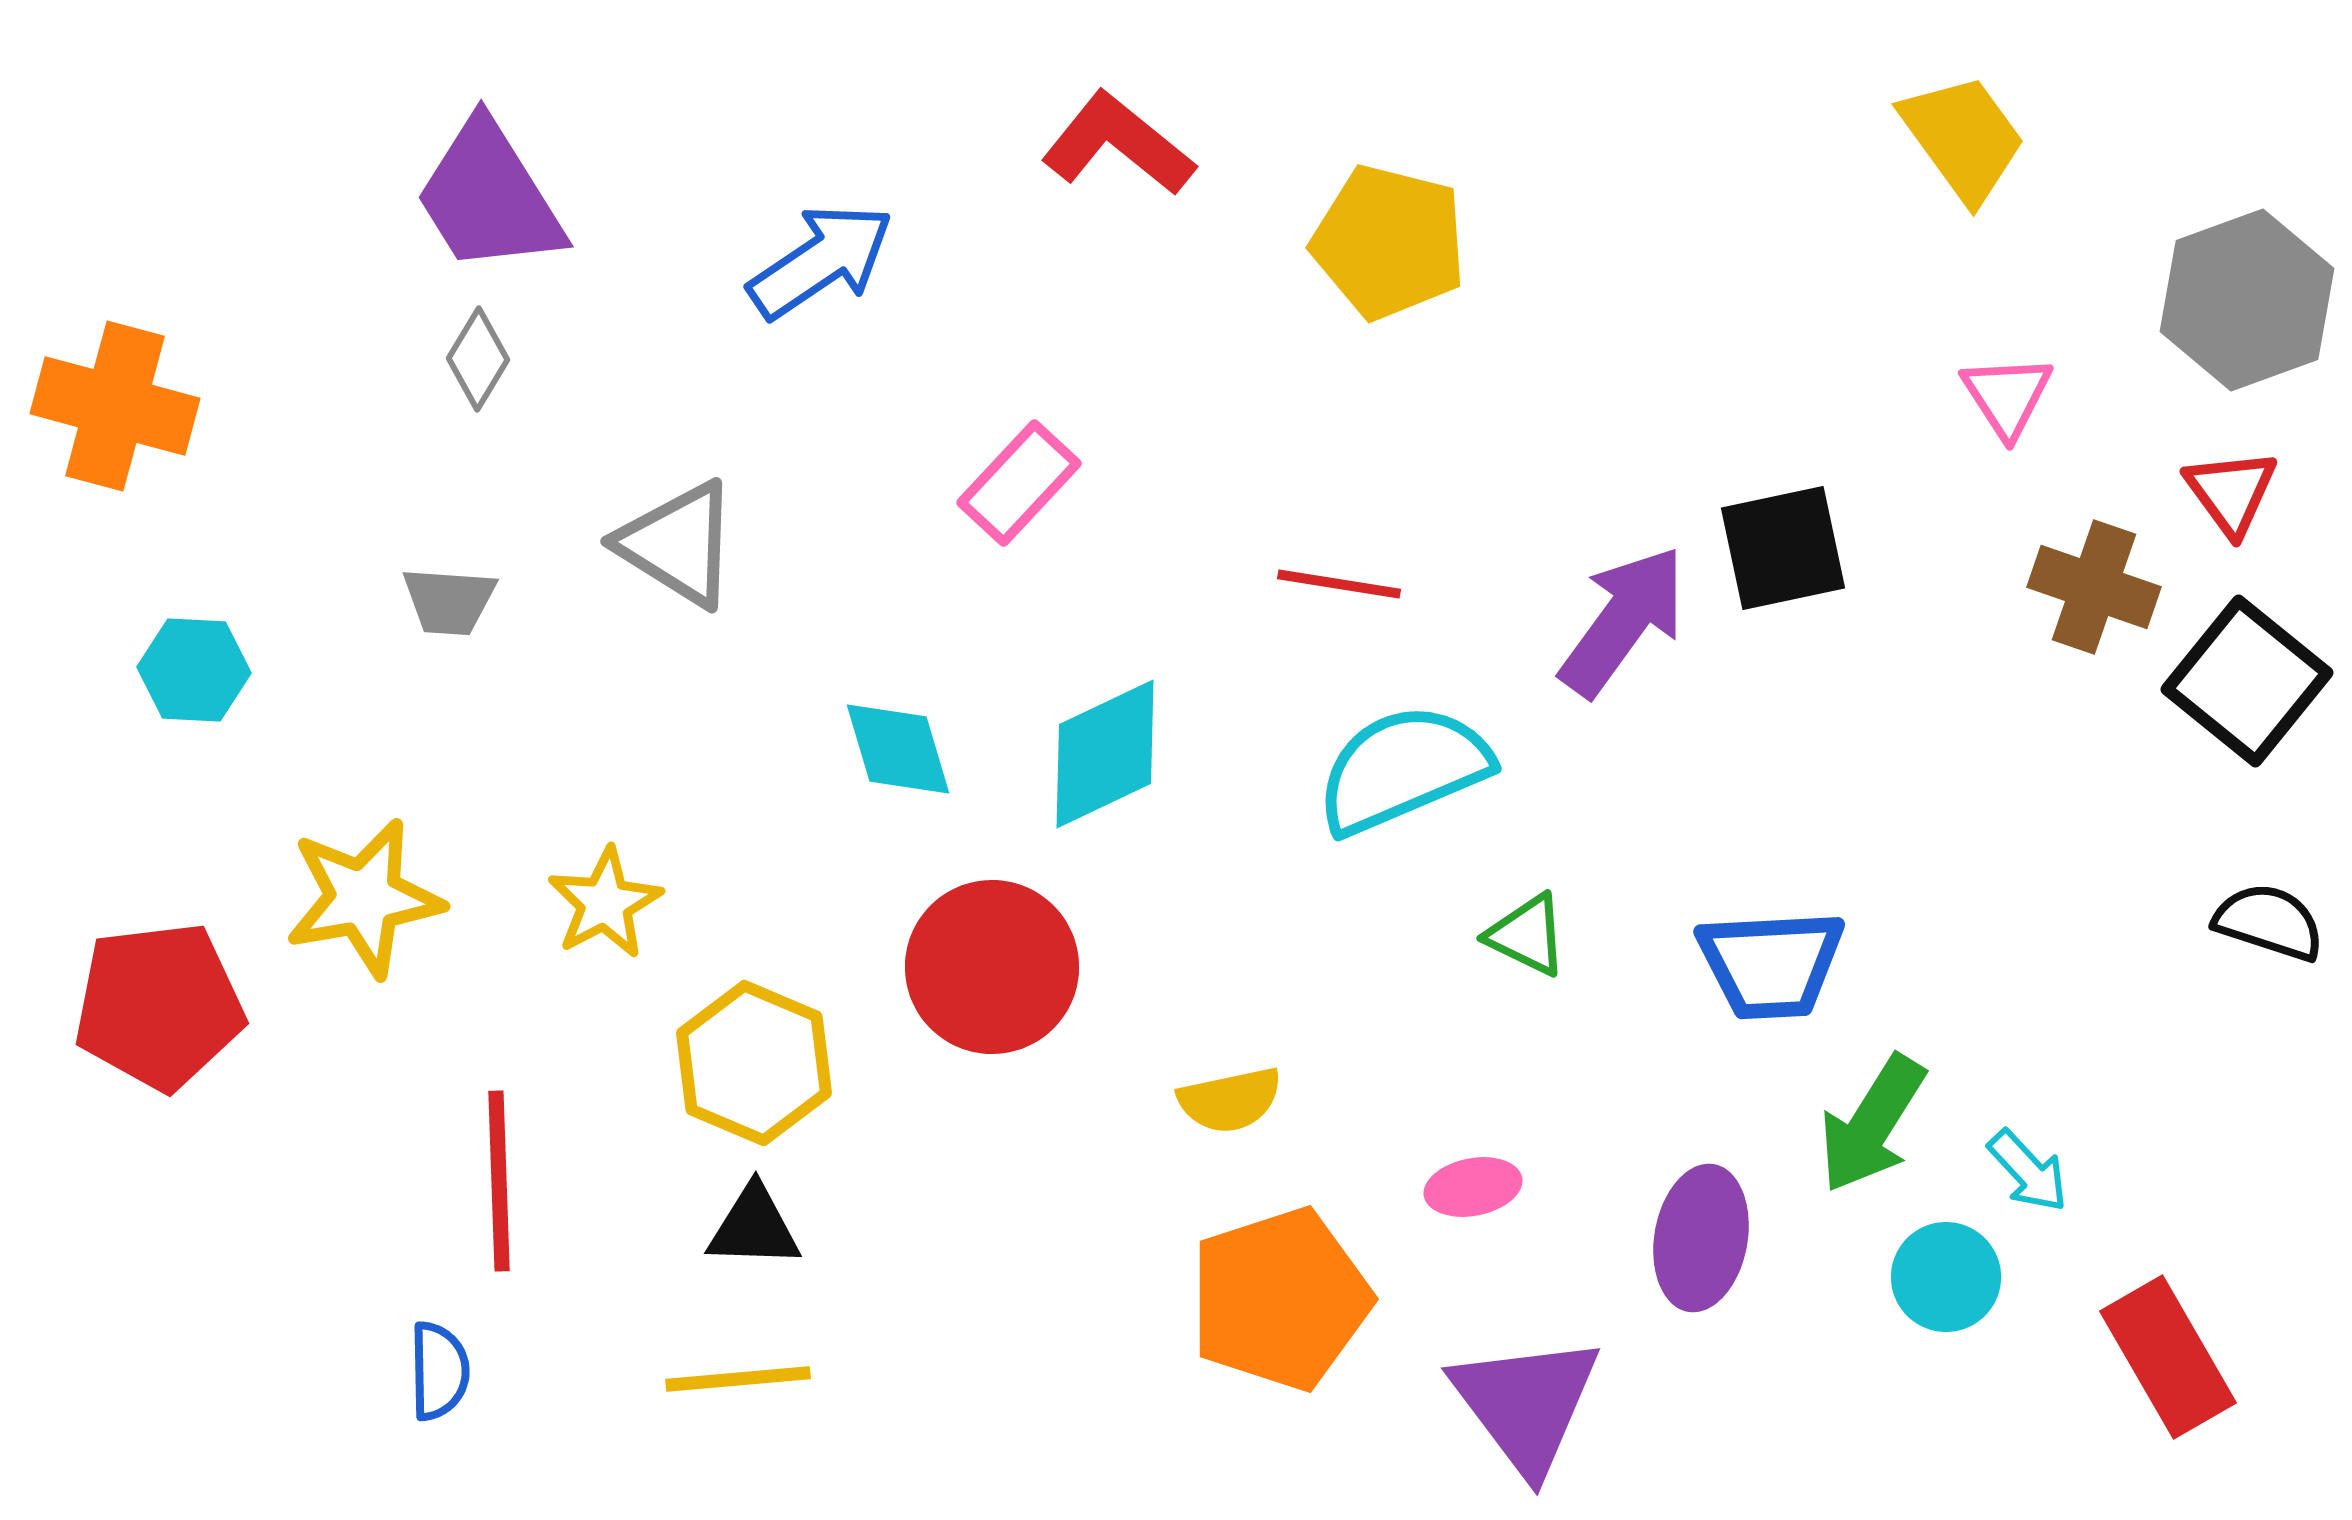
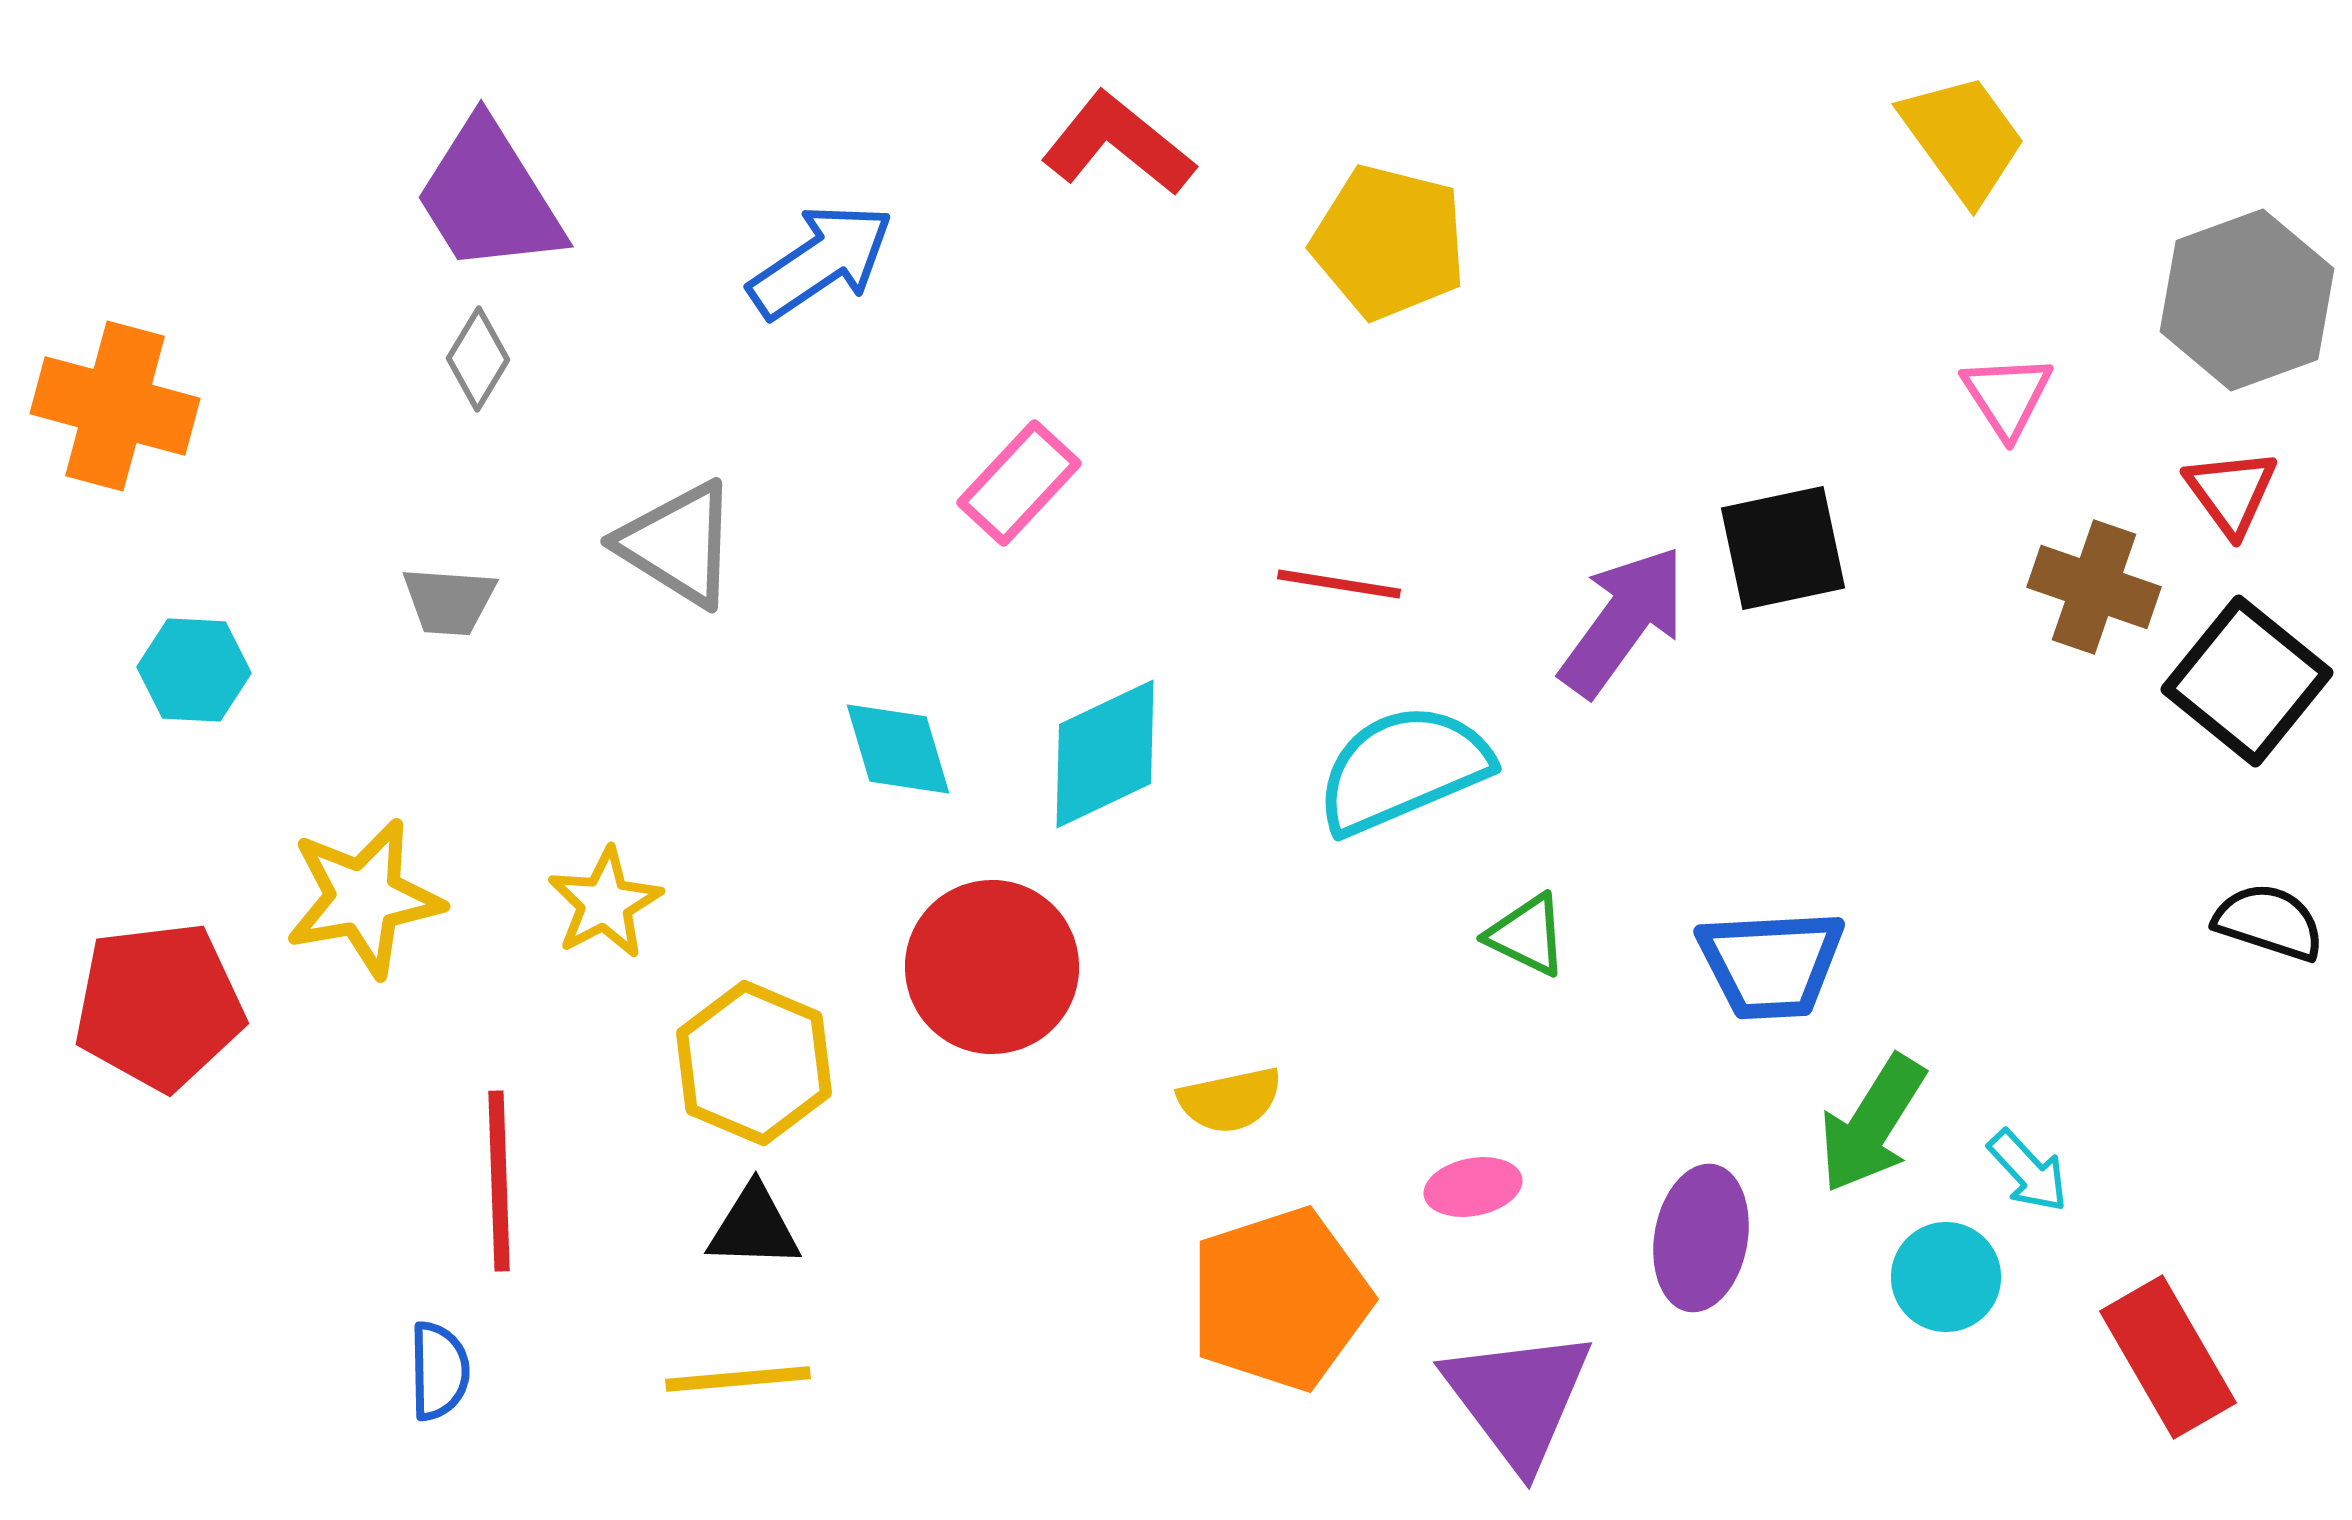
purple triangle at (1526, 1404): moved 8 px left, 6 px up
